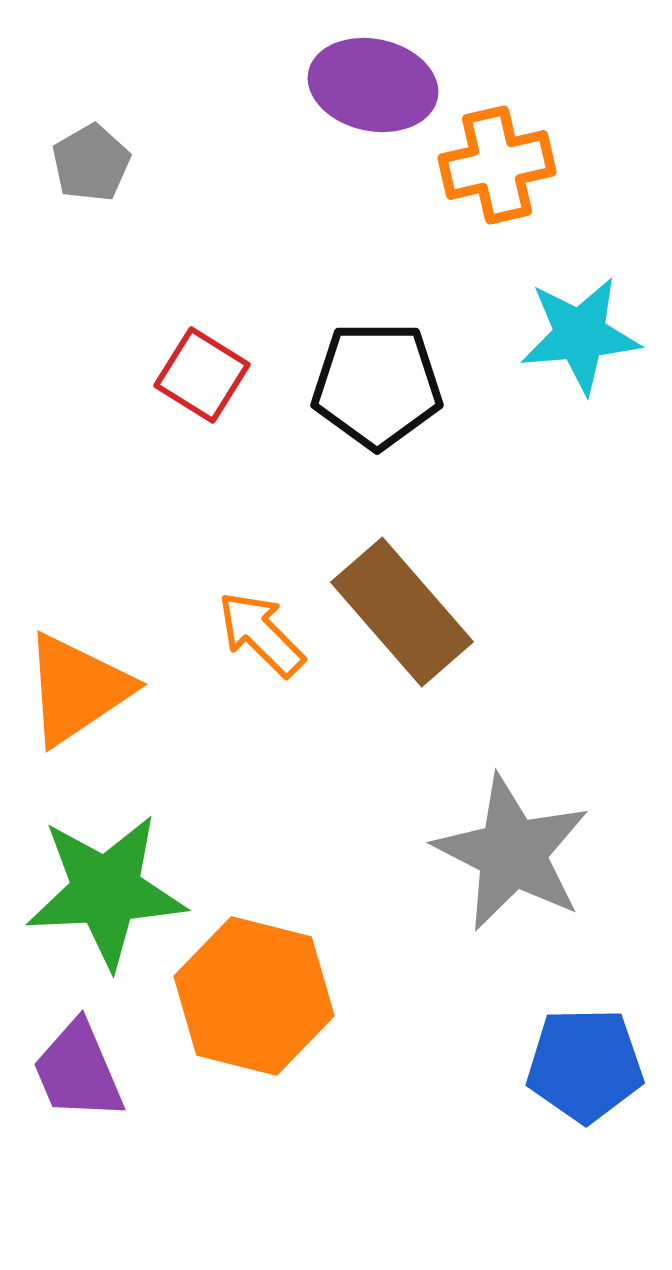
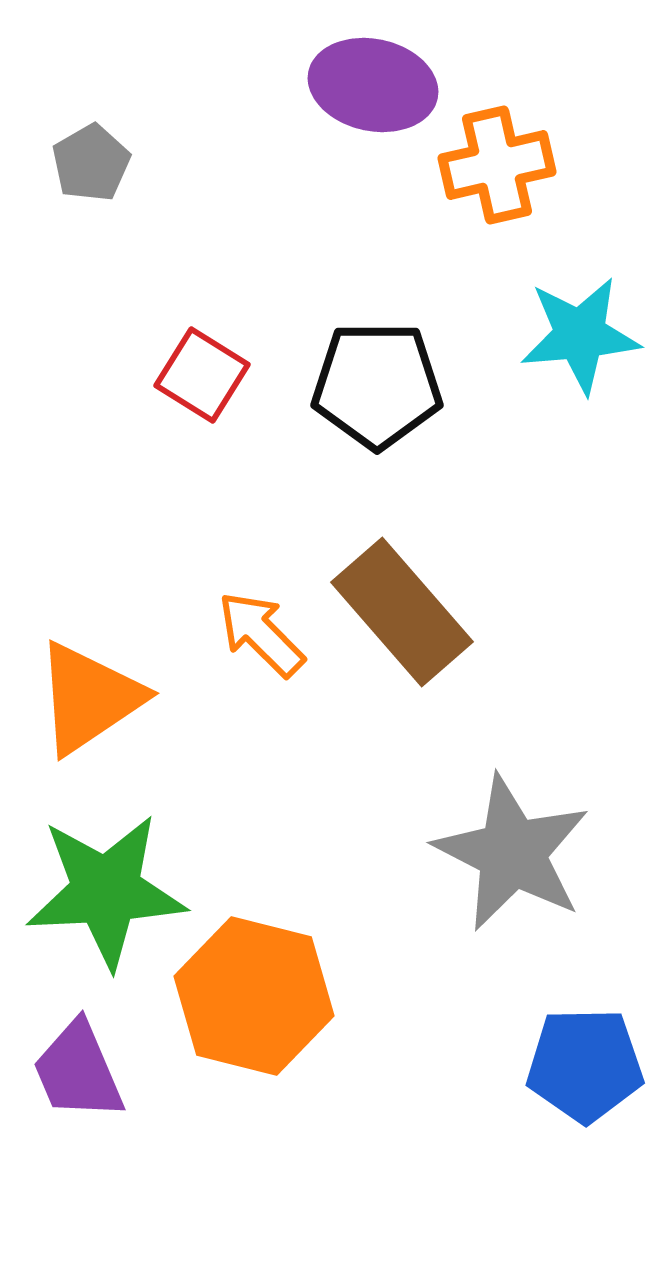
orange triangle: moved 12 px right, 9 px down
